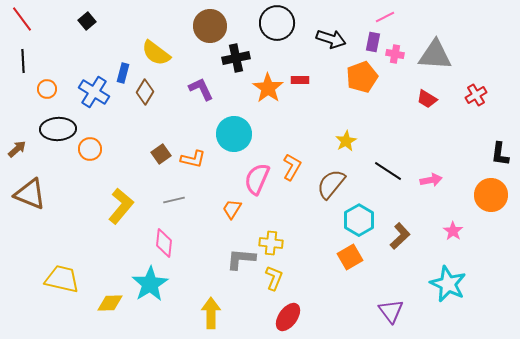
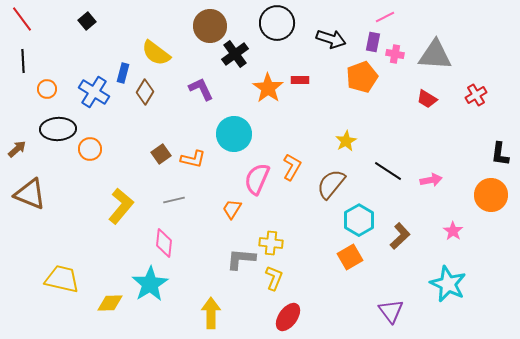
black cross at (236, 58): moved 1 px left, 4 px up; rotated 24 degrees counterclockwise
